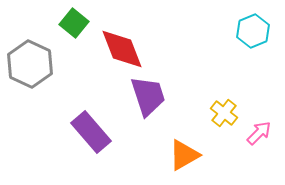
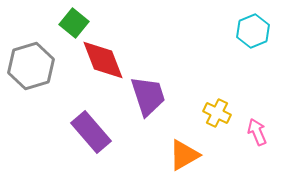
red diamond: moved 19 px left, 11 px down
gray hexagon: moved 1 px right, 2 px down; rotated 18 degrees clockwise
yellow cross: moved 7 px left; rotated 12 degrees counterclockwise
pink arrow: moved 2 px left, 1 px up; rotated 68 degrees counterclockwise
